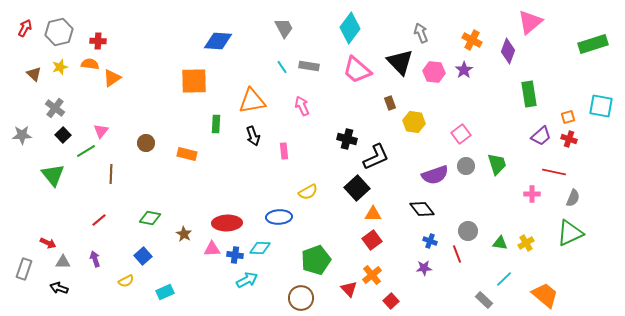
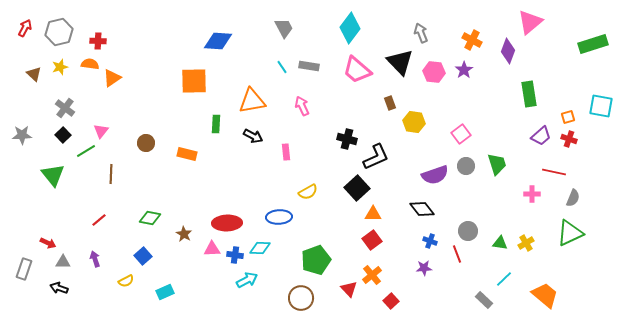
gray cross at (55, 108): moved 10 px right
black arrow at (253, 136): rotated 42 degrees counterclockwise
pink rectangle at (284, 151): moved 2 px right, 1 px down
